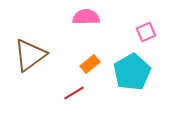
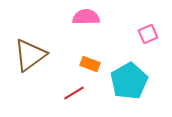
pink square: moved 2 px right, 2 px down
orange rectangle: rotated 60 degrees clockwise
cyan pentagon: moved 3 px left, 9 px down
